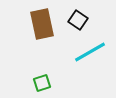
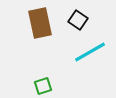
brown rectangle: moved 2 px left, 1 px up
green square: moved 1 px right, 3 px down
